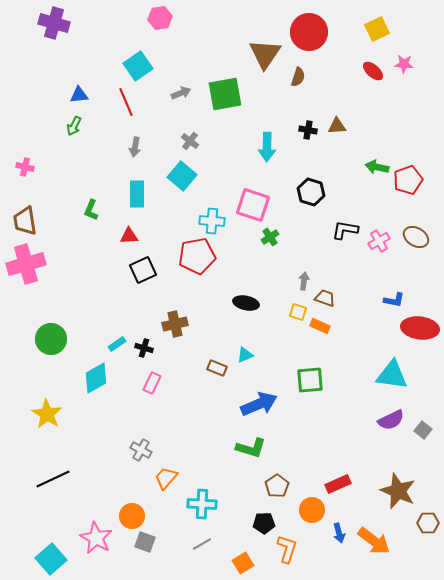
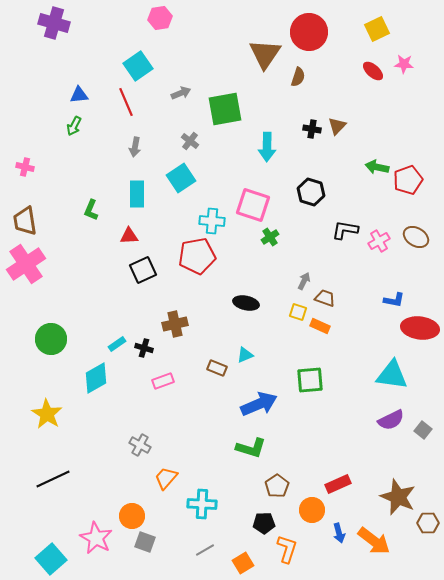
green square at (225, 94): moved 15 px down
brown triangle at (337, 126): rotated 42 degrees counterclockwise
black cross at (308, 130): moved 4 px right, 1 px up
cyan square at (182, 176): moved 1 px left, 2 px down; rotated 16 degrees clockwise
pink cross at (26, 264): rotated 18 degrees counterclockwise
gray arrow at (304, 281): rotated 18 degrees clockwise
pink rectangle at (152, 383): moved 11 px right, 2 px up; rotated 45 degrees clockwise
gray cross at (141, 450): moved 1 px left, 5 px up
brown star at (398, 491): moved 6 px down
gray line at (202, 544): moved 3 px right, 6 px down
